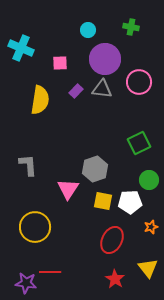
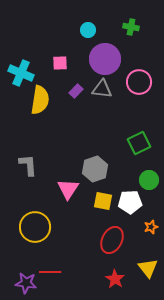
cyan cross: moved 25 px down
